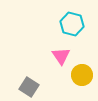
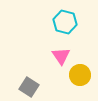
cyan hexagon: moved 7 px left, 2 px up
yellow circle: moved 2 px left
